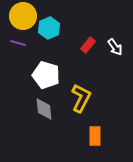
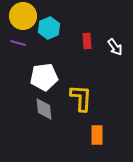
red rectangle: moved 1 px left, 4 px up; rotated 42 degrees counterclockwise
white pentagon: moved 2 px left, 2 px down; rotated 24 degrees counterclockwise
yellow L-shape: rotated 24 degrees counterclockwise
orange rectangle: moved 2 px right, 1 px up
